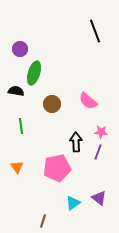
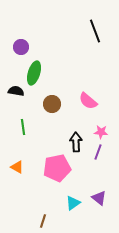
purple circle: moved 1 px right, 2 px up
green line: moved 2 px right, 1 px down
orange triangle: rotated 24 degrees counterclockwise
